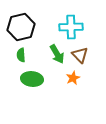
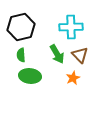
green ellipse: moved 2 px left, 3 px up
